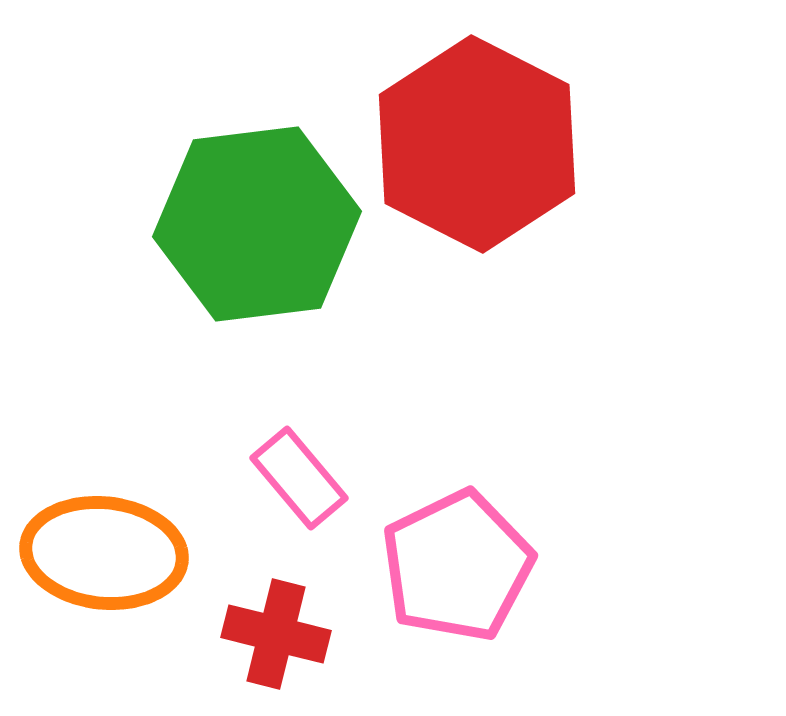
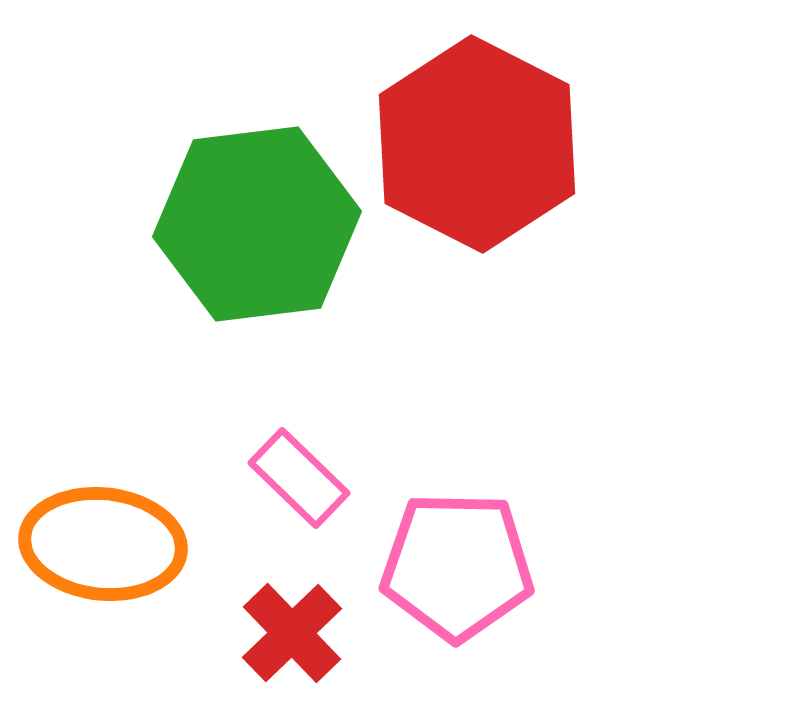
pink rectangle: rotated 6 degrees counterclockwise
orange ellipse: moved 1 px left, 9 px up
pink pentagon: rotated 27 degrees clockwise
red cross: moved 16 px right, 1 px up; rotated 32 degrees clockwise
